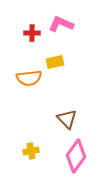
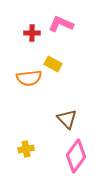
yellow rectangle: moved 2 px left, 2 px down; rotated 42 degrees clockwise
yellow cross: moved 5 px left, 2 px up
